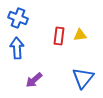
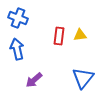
blue arrow: moved 1 px down; rotated 10 degrees counterclockwise
